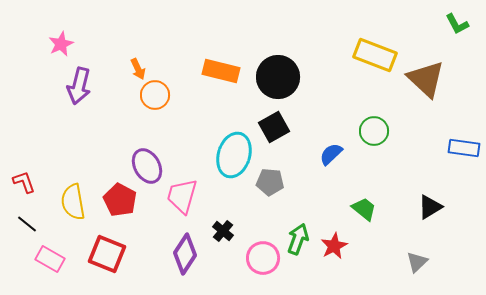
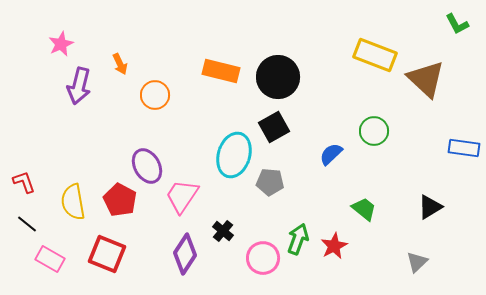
orange arrow: moved 18 px left, 5 px up
pink trapezoid: rotated 18 degrees clockwise
